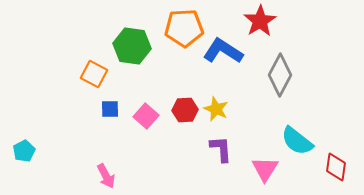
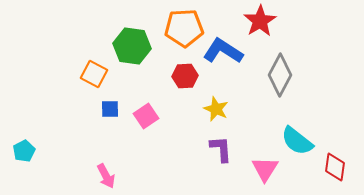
red hexagon: moved 34 px up
pink square: rotated 15 degrees clockwise
red diamond: moved 1 px left
